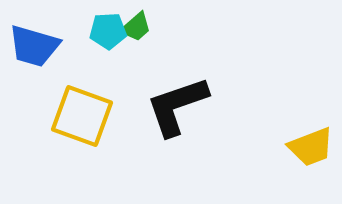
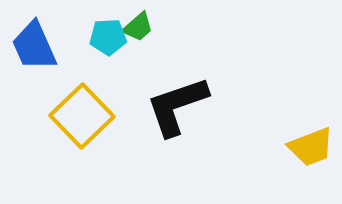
green trapezoid: moved 2 px right
cyan pentagon: moved 6 px down
blue trapezoid: rotated 50 degrees clockwise
yellow square: rotated 26 degrees clockwise
